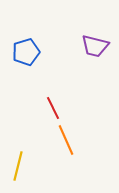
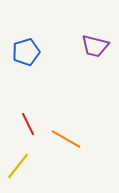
red line: moved 25 px left, 16 px down
orange line: moved 1 px up; rotated 36 degrees counterclockwise
yellow line: rotated 24 degrees clockwise
